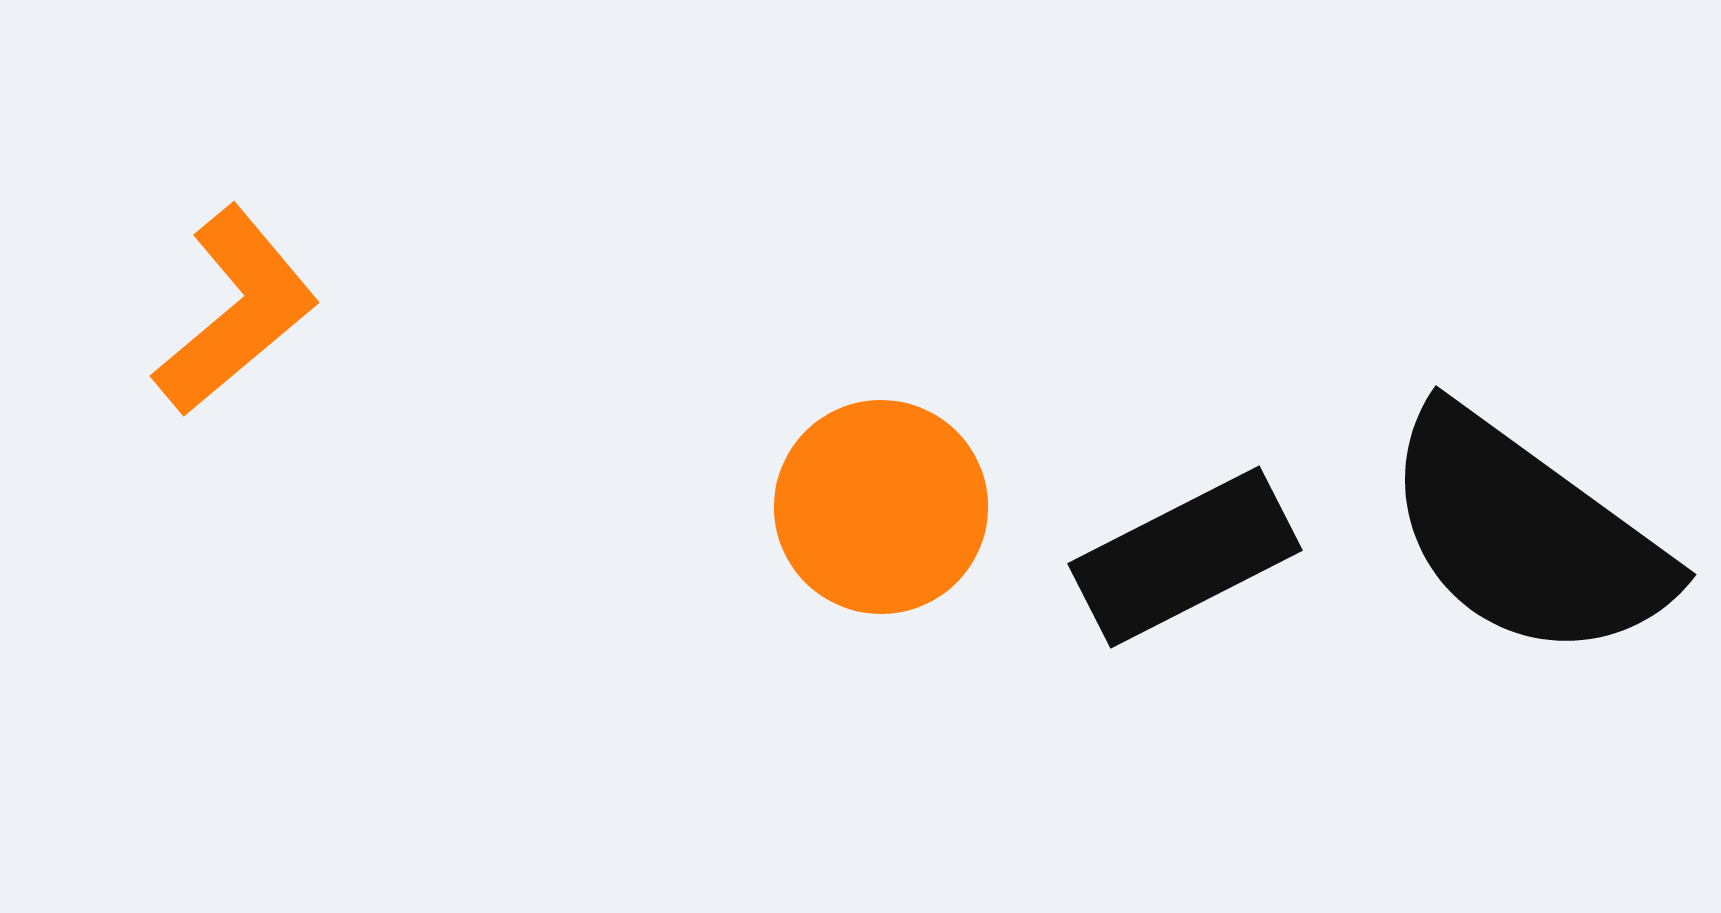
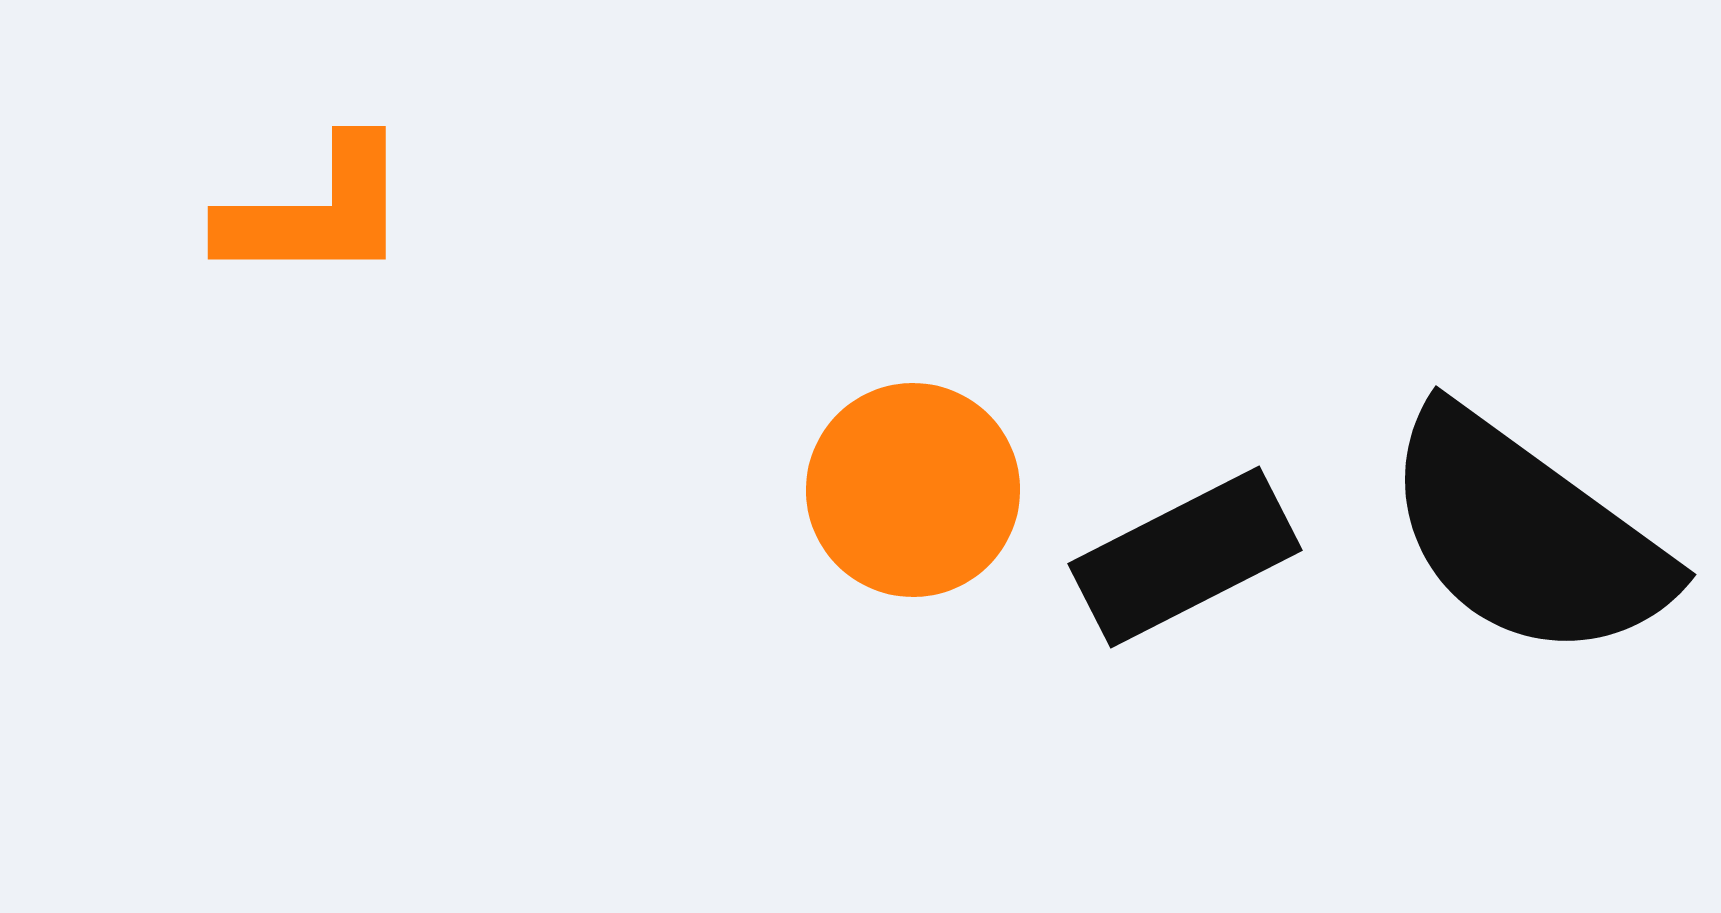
orange L-shape: moved 80 px right, 99 px up; rotated 40 degrees clockwise
orange circle: moved 32 px right, 17 px up
